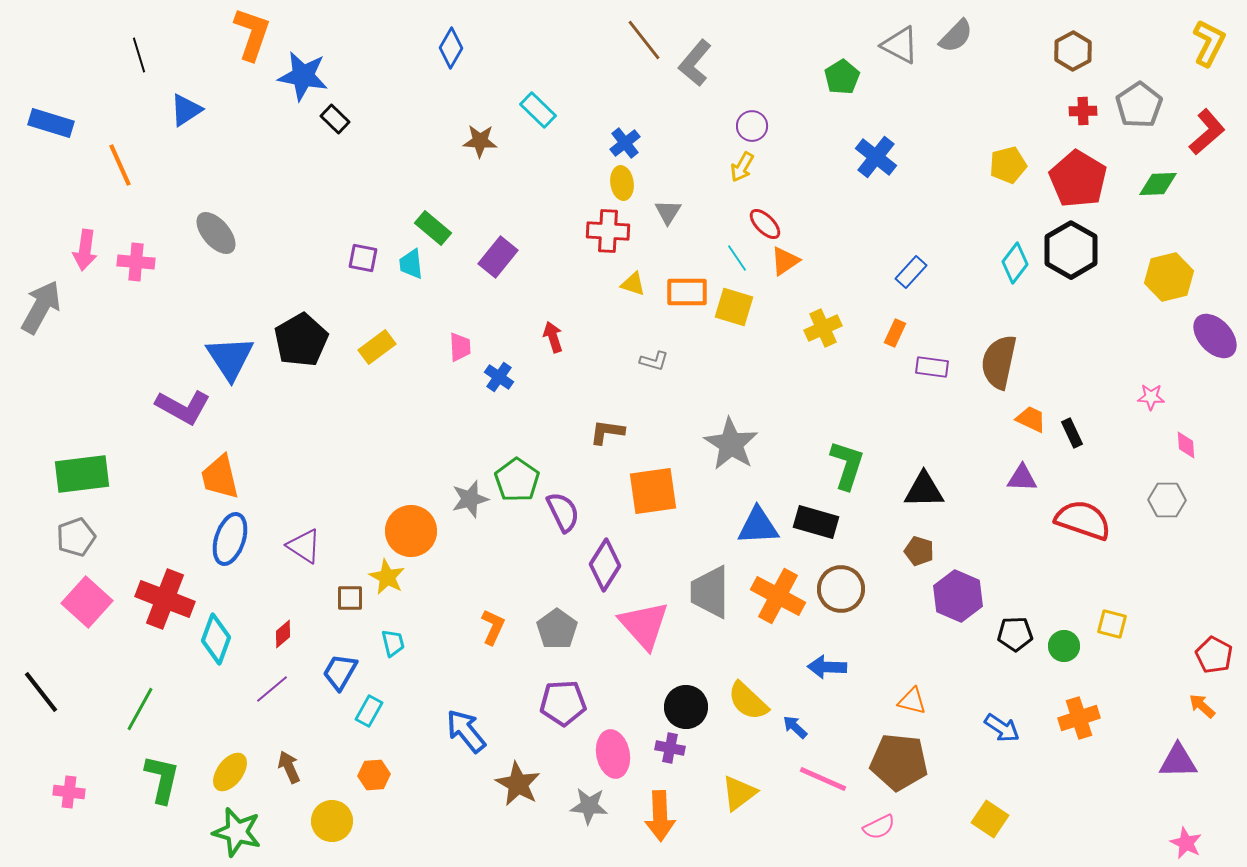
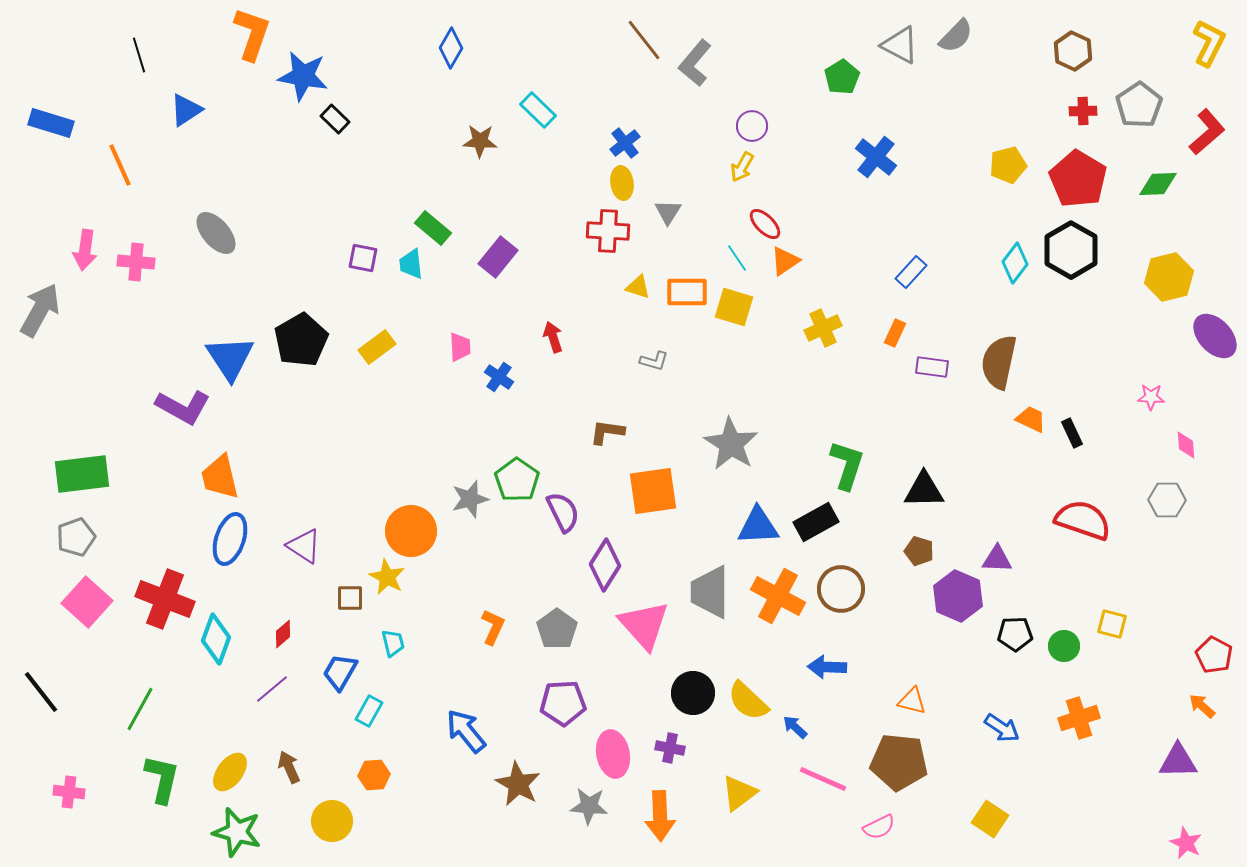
brown hexagon at (1073, 51): rotated 6 degrees counterclockwise
yellow triangle at (633, 284): moved 5 px right, 3 px down
gray arrow at (41, 307): moved 1 px left, 3 px down
purple triangle at (1022, 478): moved 25 px left, 81 px down
black rectangle at (816, 522): rotated 45 degrees counterclockwise
black circle at (686, 707): moved 7 px right, 14 px up
